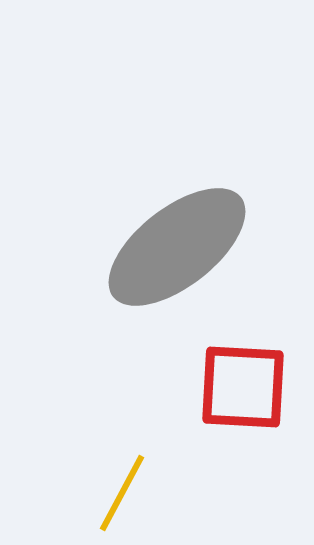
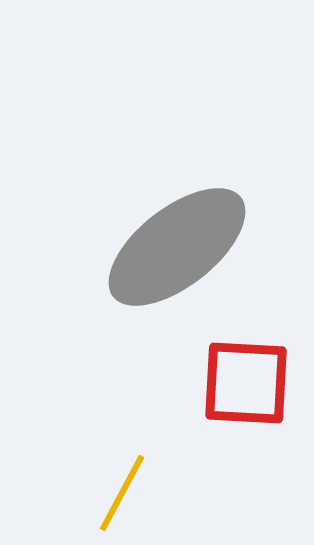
red square: moved 3 px right, 4 px up
